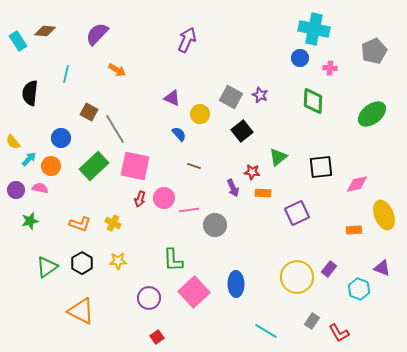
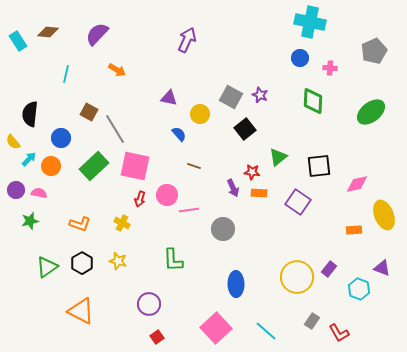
cyan cross at (314, 29): moved 4 px left, 7 px up
brown diamond at (45, 31): moved 3 px right, 1 px down
black semicircle at (30, 93): moved 21 px down
purple triangle at (172, 98): moved 3 px left; rotated 12 degrees counterclockwise
green ellipse at (372, 114): moved 1 px left, 2 px up
black square at (242, 131): moved 3 px right, 2 px up
black square at (321, 167): moved 2 px left, 1 px up
pink semicircle at (40, 188): moved 1 px left, 5 px down
orange rectangle at (263, 193): moved 4 px left
pink circle at (164, 198): moved 3 px right, 3 px up
purple square at (297, 213): moved 1 px right, 11 px up; rotated 30 degrees counterclockwise
yellow cross at (113, 223): moved 9 px right
gray circle at (215, 225): moved 8 px right, 4 px down
yellow star at (118, 261): rotated 18 degrees clockwise
pink square at (194, 292): moved 22 px right, 36 px down
purple circle at (149, 298): moved 6 px down
cyan line at (266, 331): rotated 10 degrees clockwise
